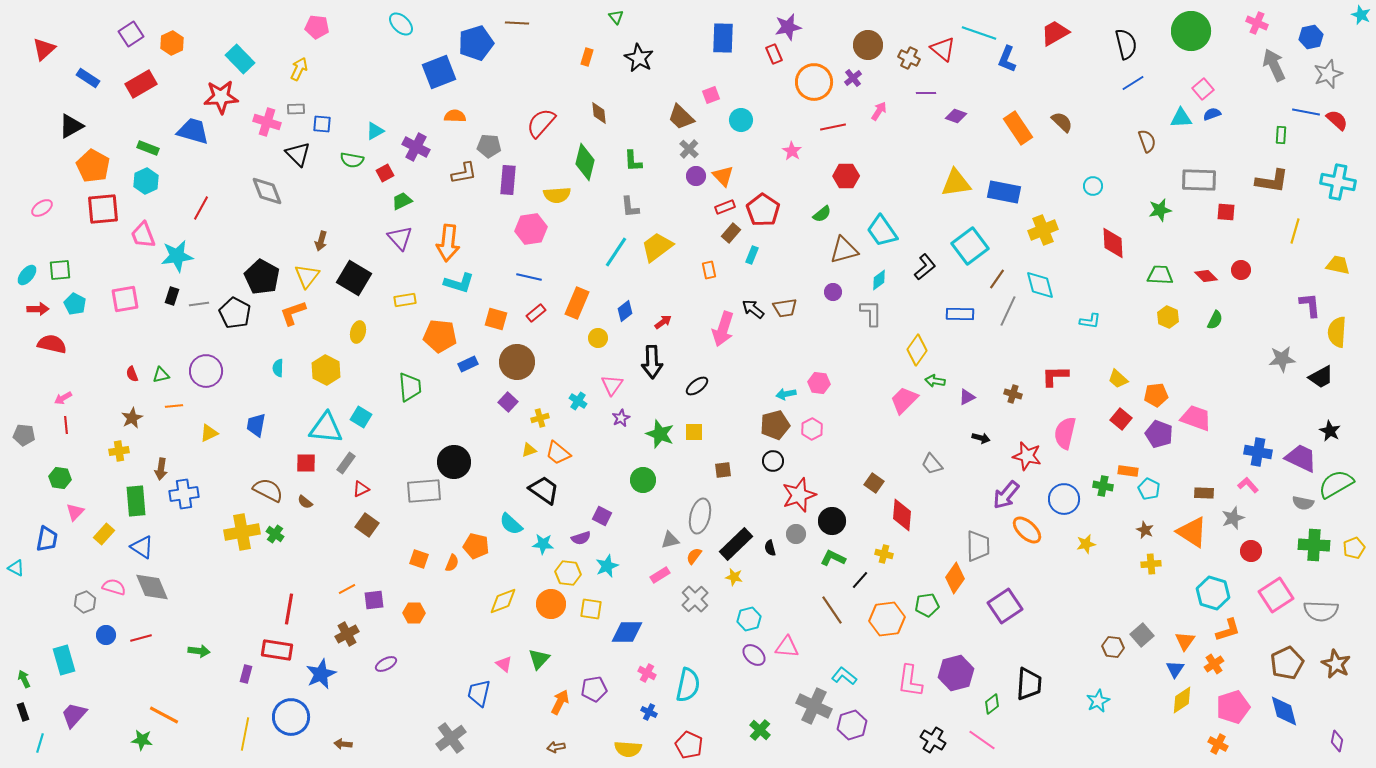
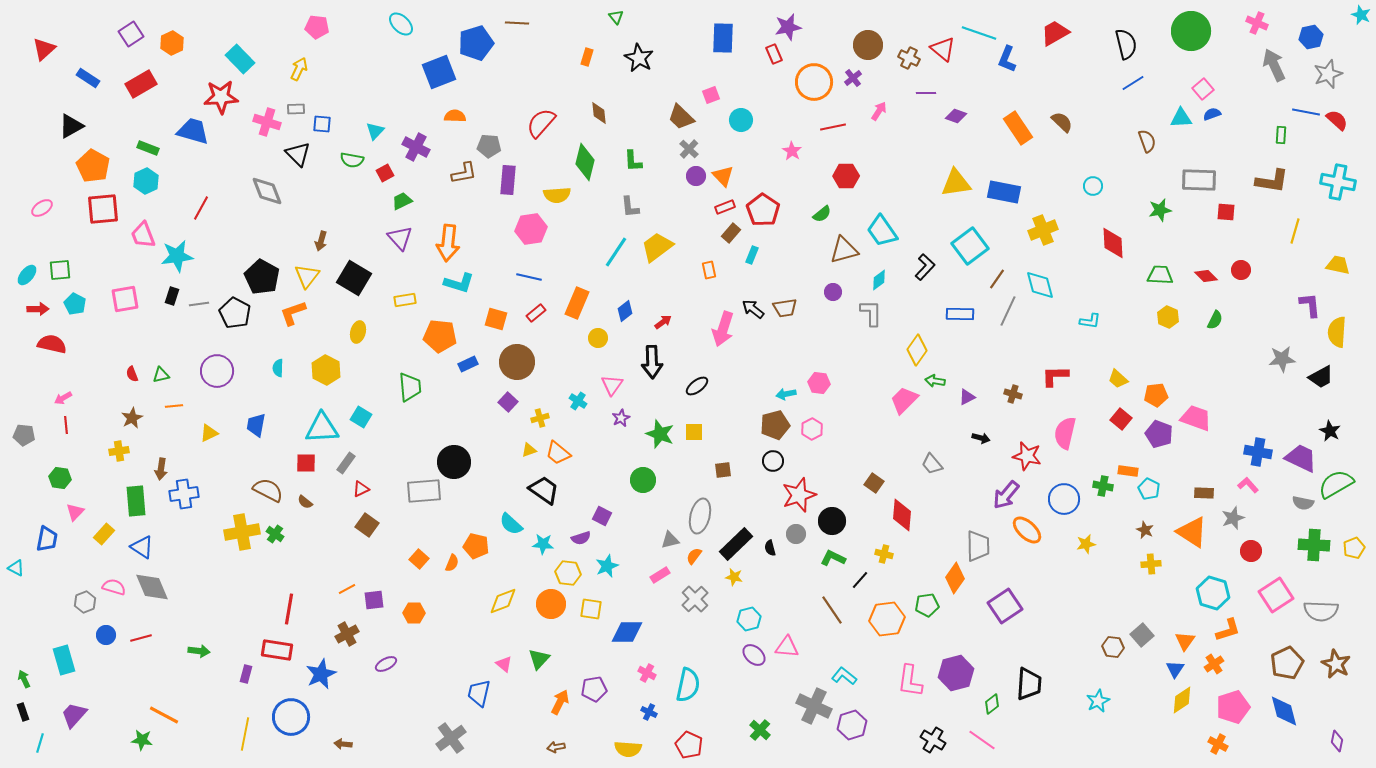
cyan triangle at (375, 131): rotated 18 degrees counterclockwise
black L-shape at (925, 267): rotated 8 degrees counterclockwise
purple circle at (206, 371): moved 11 px right
cyan triangle at (326, 428): moved 4 px left; rotated 9 degrees counterclockwise
orange square at (419, 559): rotated 24 degrees clockwise
